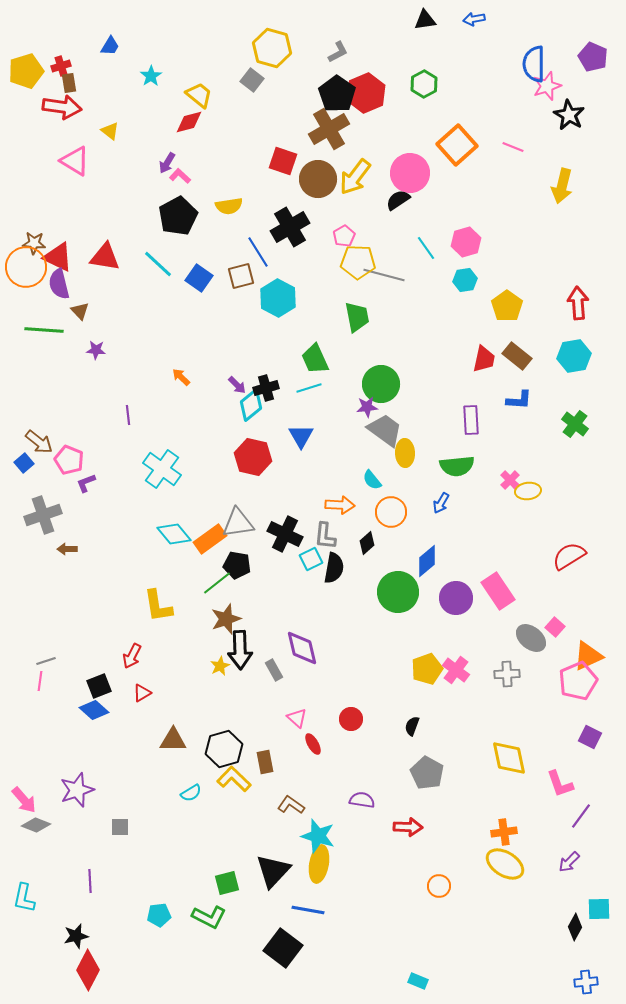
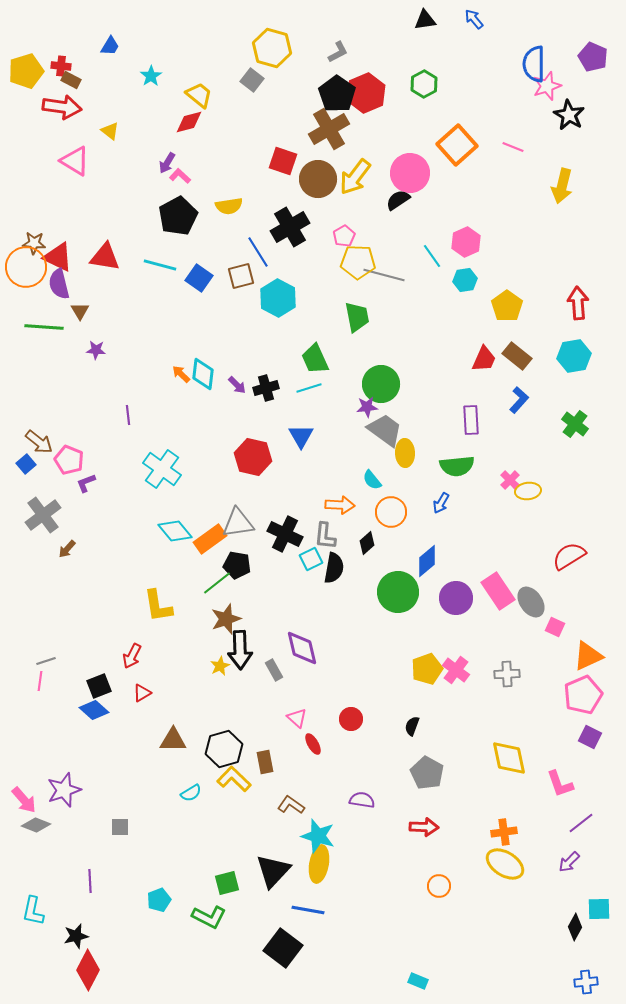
blue arrow at (474, 19): rotated 60 degrees clockwise
red cross at (61, 66): rotated 24 degrees clockwise
brown rectangle at (69, 83): moved 2 px right, 3 px up; rotated 54 degrees counterclockwise
pink hexagon at (466, 242): rotated 8 degrees counterclockwise
cyan line at (426, 248): moved 6 px right, 8 px down
cyan line at (158, 264): moved 2 px right, 1 px down; rotated 28 degrees counterclockwise
brown triangle at (80, 311): rotated 12 degrees clockwise
green line at (44, 330): moved 3 px up
red trapezoid at (484, 359): rotated 12 degrees clockwise
orange arrow at (181, 377): moved 3 px up
blue L-shape at (519, 400): rotated 52 degrees counterclockwise
cyan diamond at (251, 405): moved 48 px left, 31 px up; rotated 44 degrees counterclockwise
blue square at (24, 463): moved 2 px right, 1 px down
gray cross at (43, 515): rotated 18 degrees counterclockwise
cyan diamond at (174, 534): moved 1 px right, 3 px up
brown arrow at (67, 549): rotated 48 degrees counterclockwise
pink square at (555, 627): rotated 18 degrees counterclockwise
gray ellipse at (531, 638): moved 36 px up; rotated 16 degrees clockwise
pink pentagon at (578, 681): moved 5 px right, 14 px down
purple star at (77, 790): moved 13 px left
purple line at (581, 816): moved 7 px down; rotated 16 degrees clockwise
red arrow at (408, 827): moved 16 px right
cyan L-shape at (24, 898): moved 9 px right, 13 px down
cyan pentagon at (159, 915): moved 15 px up; rotated 15 degrees counterclockwise
